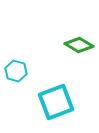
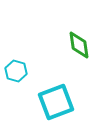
green diamond: rotated 52 degrees clockwise
